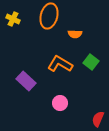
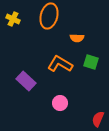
orange semicircle: moved 2 px right, 4 px down
green square: rotated 21 degrees counterclockwise
